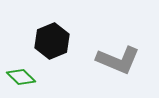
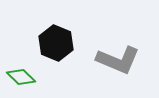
black hexagon: moved 4 px right, 2 px down; rotated 16 degrees counterclockwise
